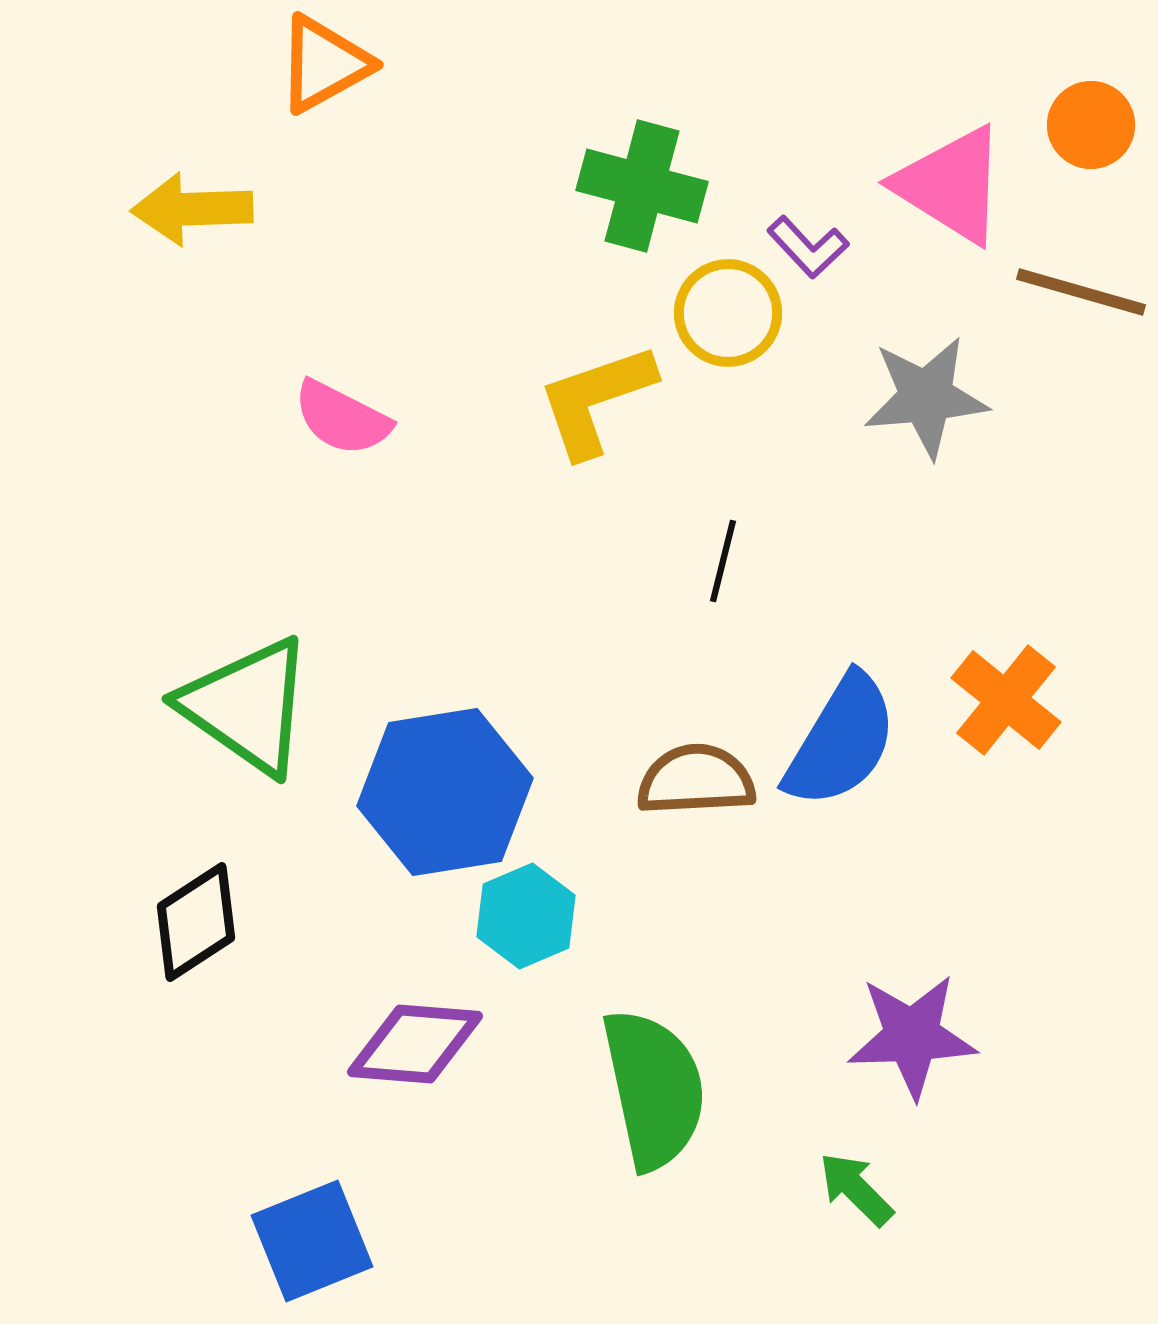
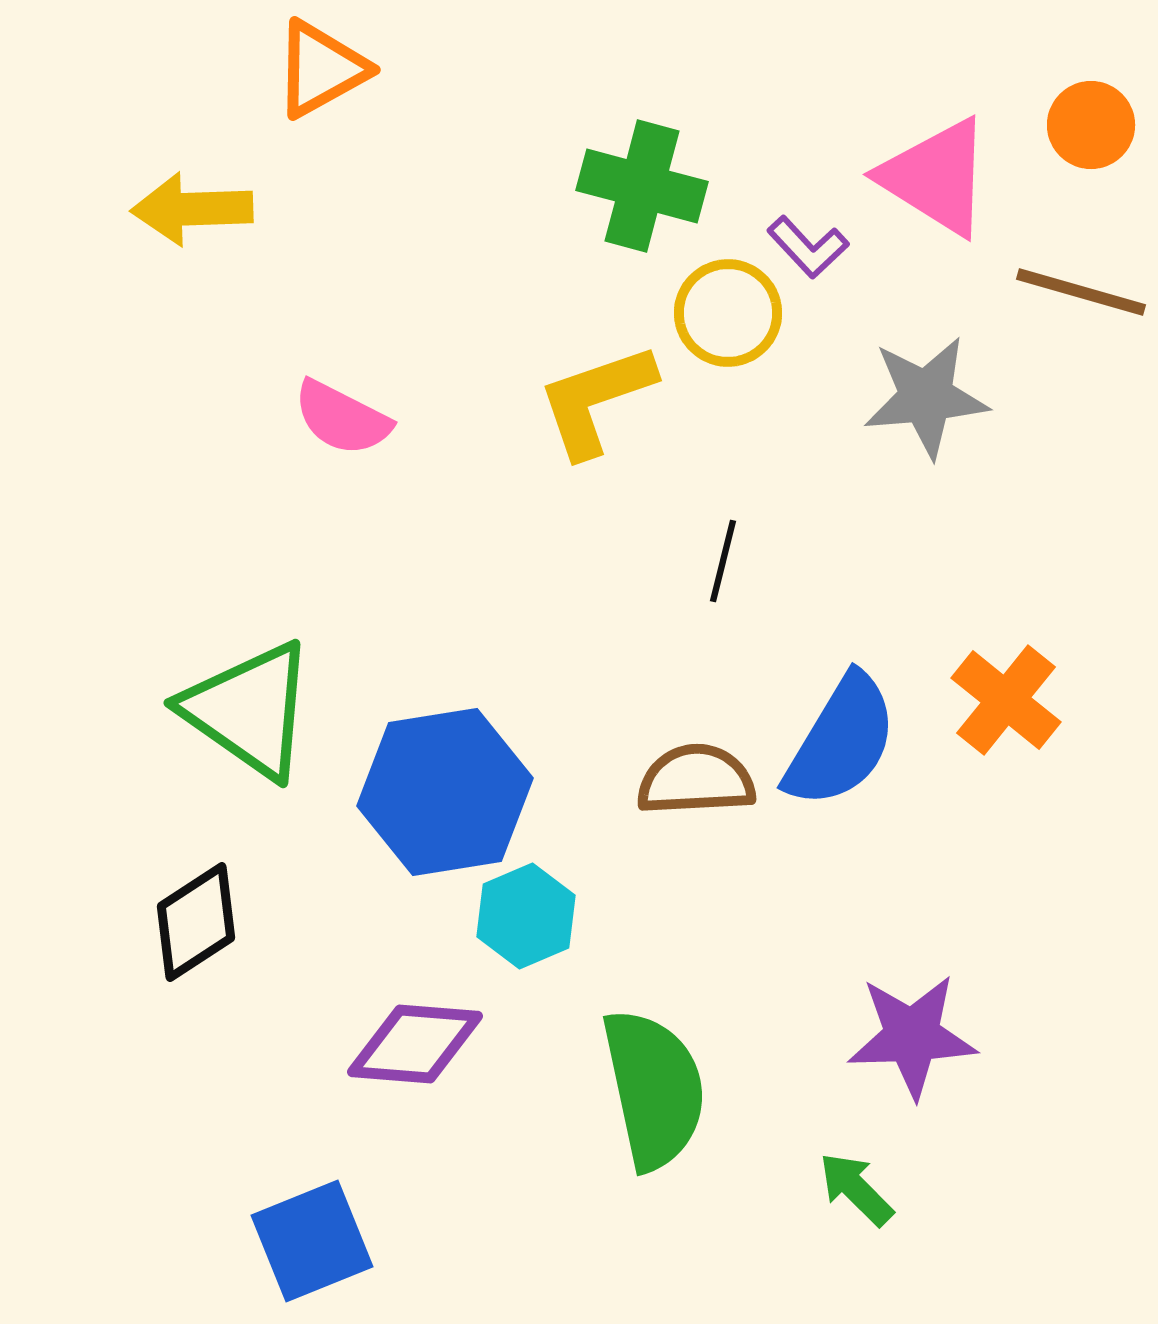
orange triangle: moved 3 px left, 5 px down
pink triangle: moved 15 px left, 8 px up
green triangle: moved 2 px right, 4 px down
